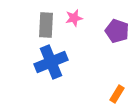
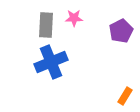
pink star: rotated 12 degrees clockwise
purple pentagon: moved 4 px right; rotated 25 degrees clockwise
orange rectangle: moved 8 px right, 2 px down
